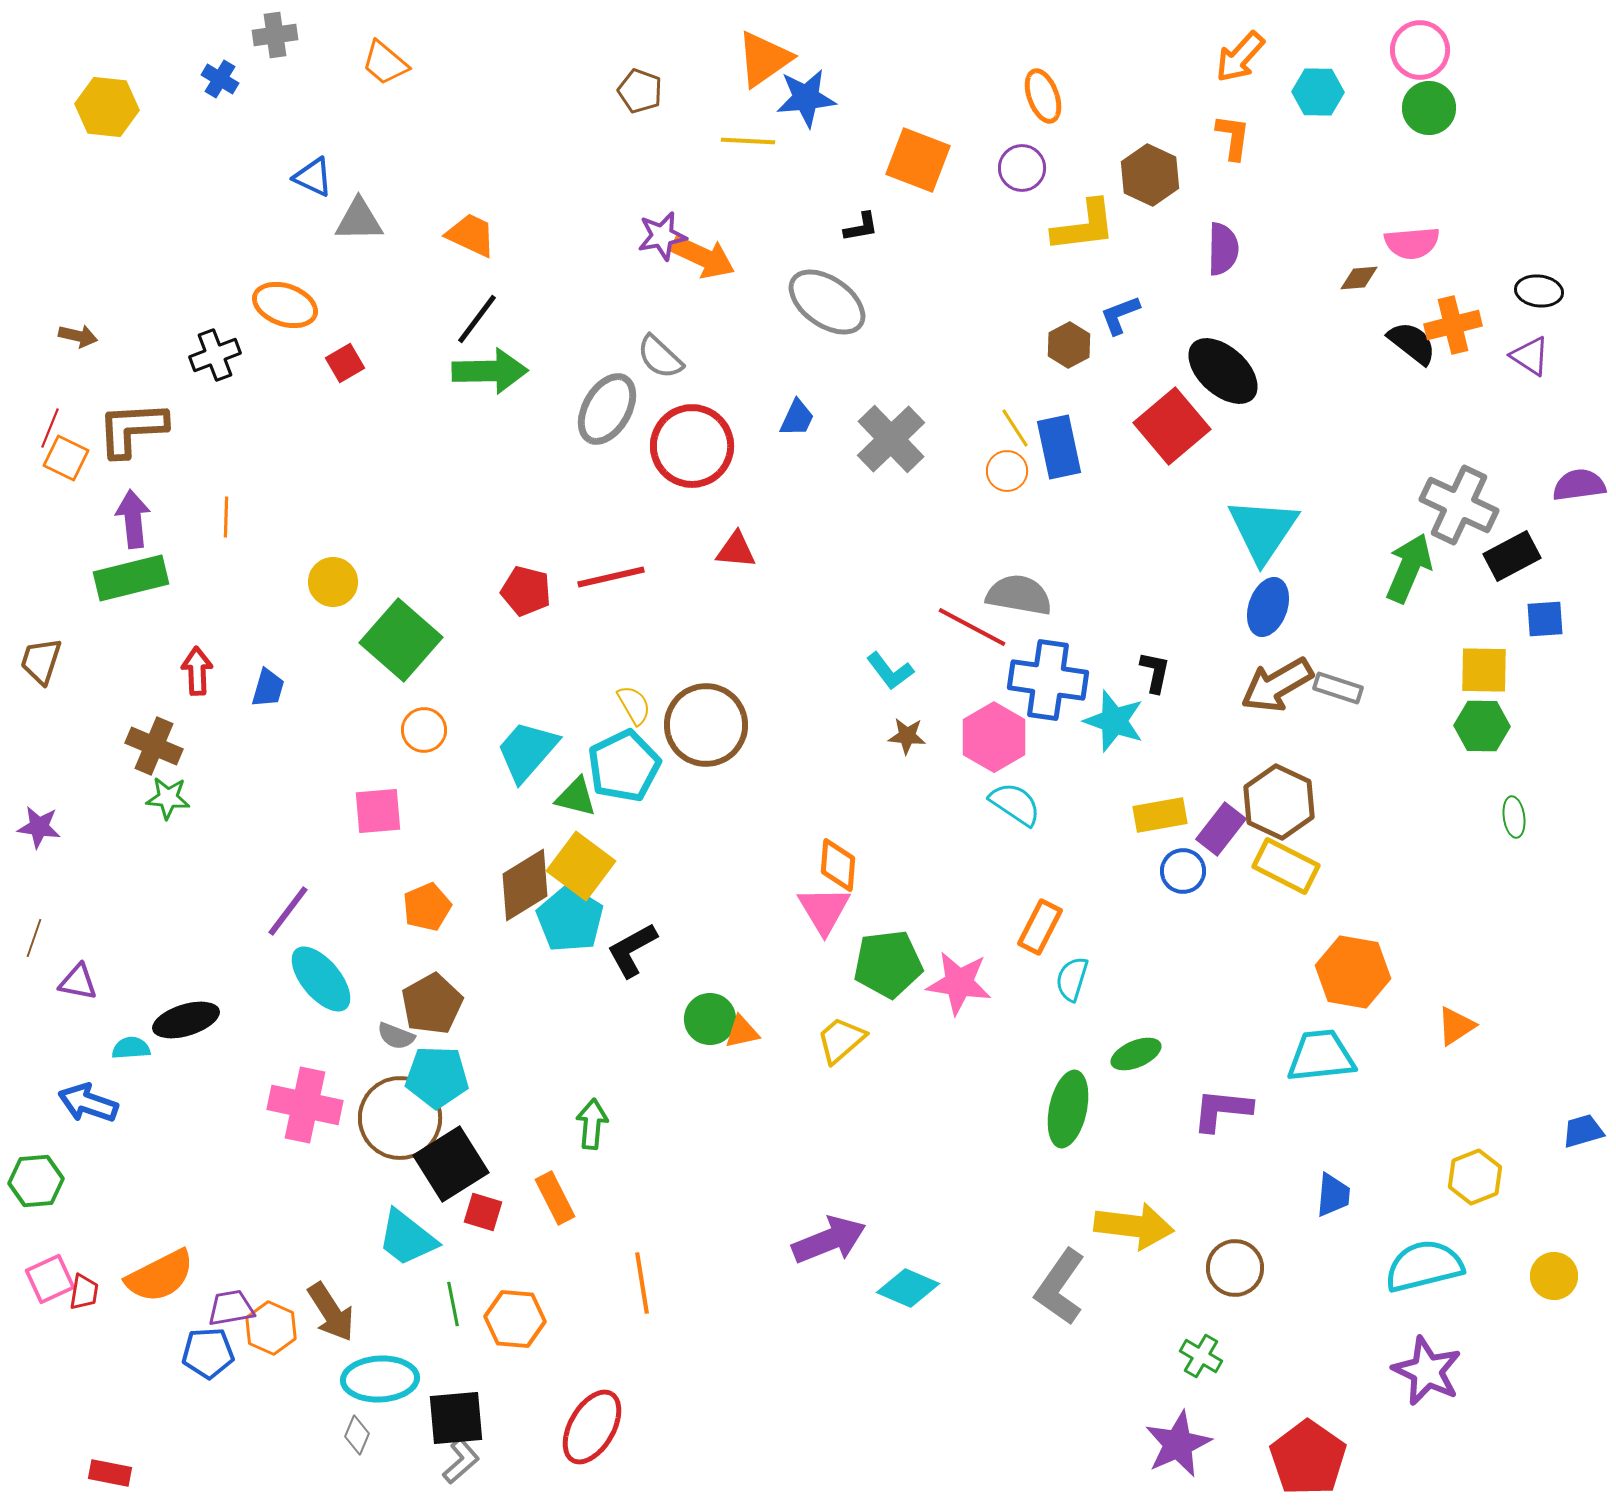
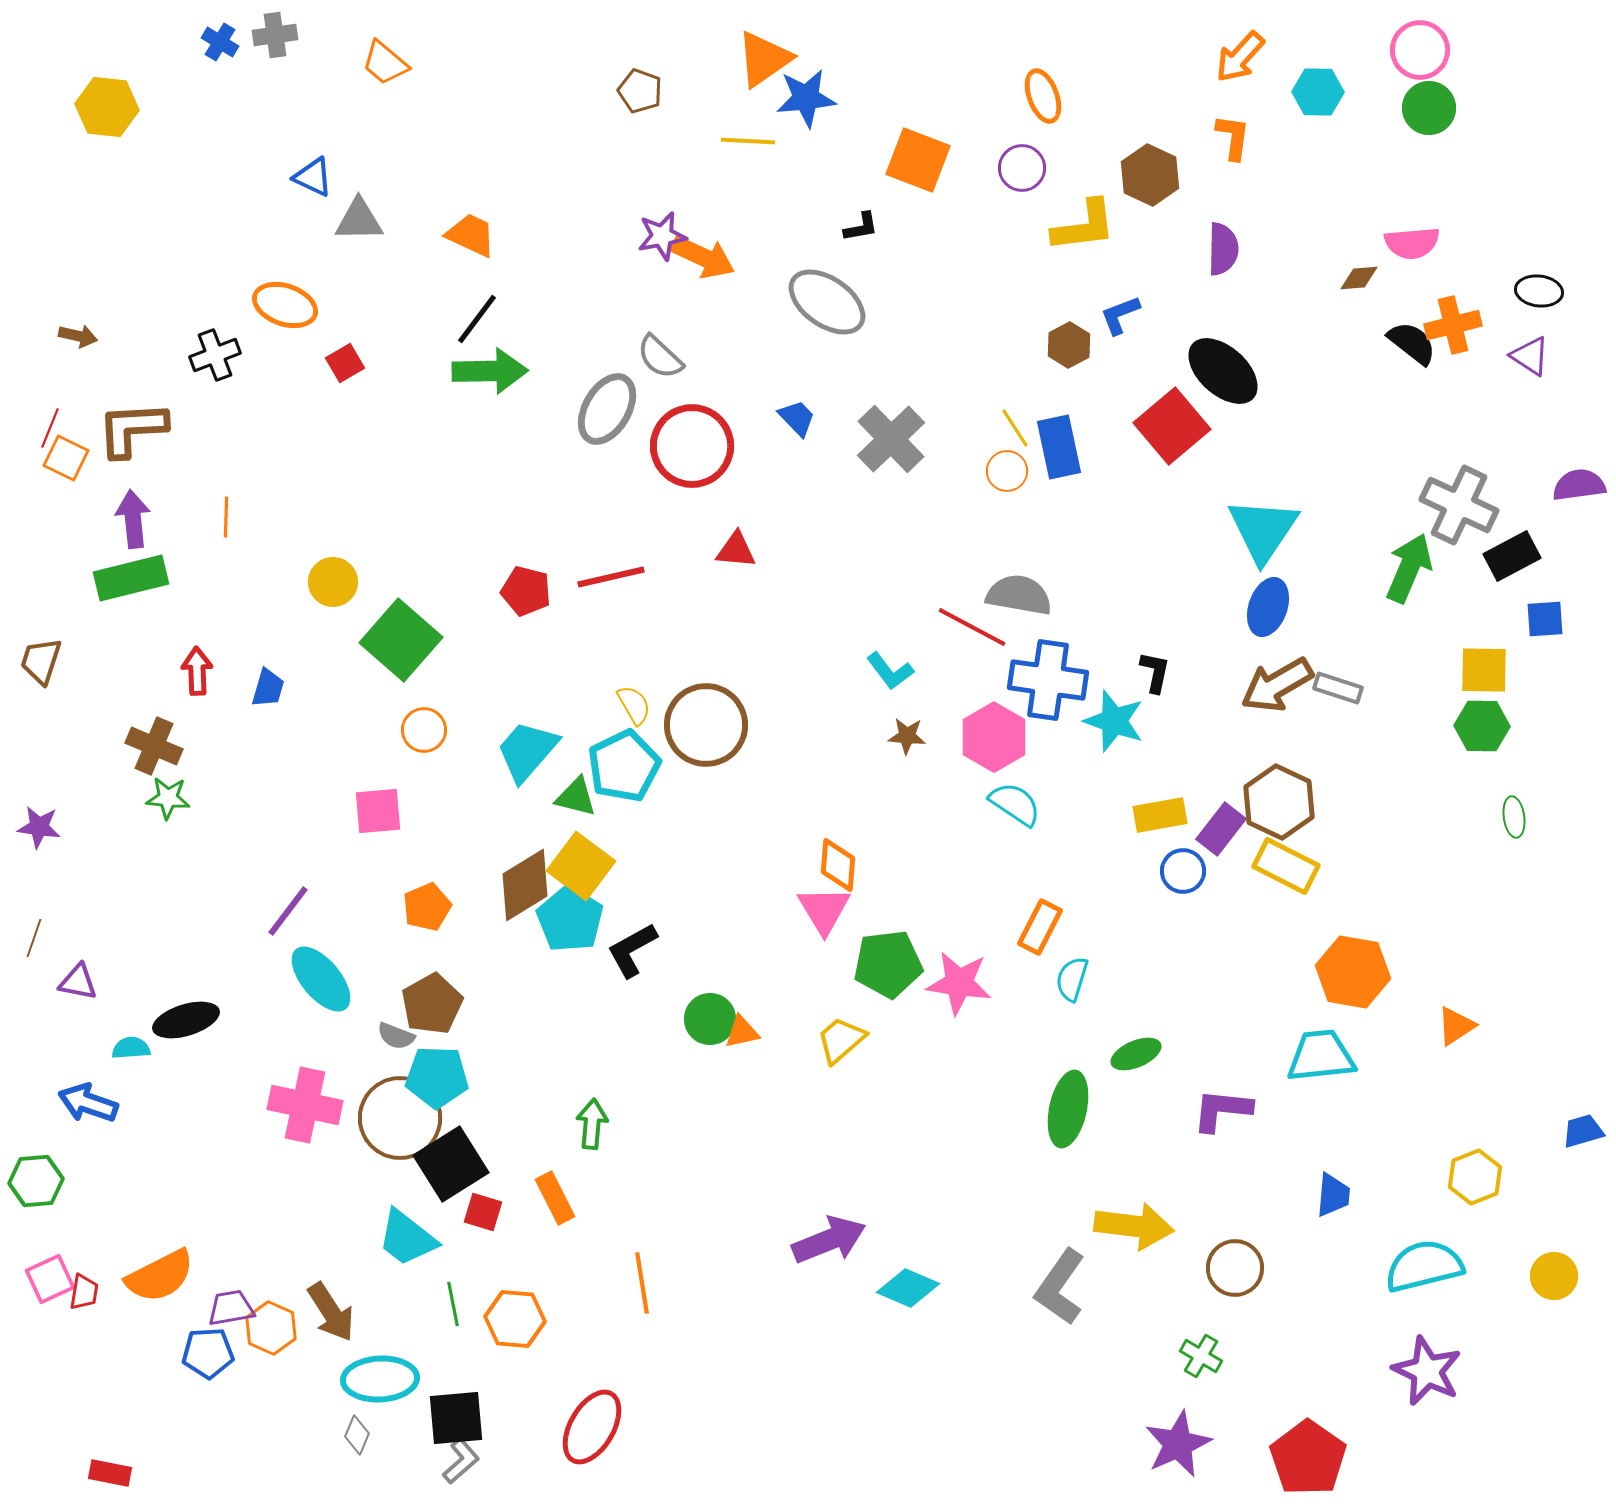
blue cross at (220, 79): moved 37 px up
blue trapezoid at (797, 418): rotated 69 degrees counterclockwise
